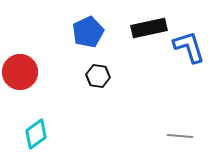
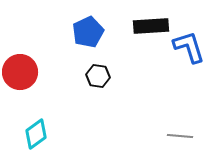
black rectangle: moved 2 px right, 2 px up; rotated 8 degrees clockwise
